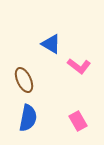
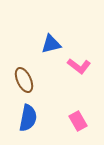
blue triangle: rotated 45 degrees counterclockwise
